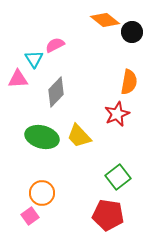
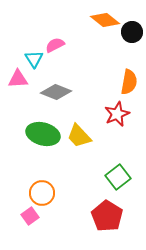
gray diamond: rotated 68 degrees clockwise
green ellipse: moved 1 px right, 3 px up
red pentagon: moved 1 px left, 1 px down; rotated 24 degrees clockwise
